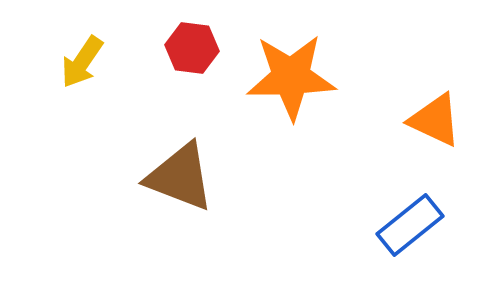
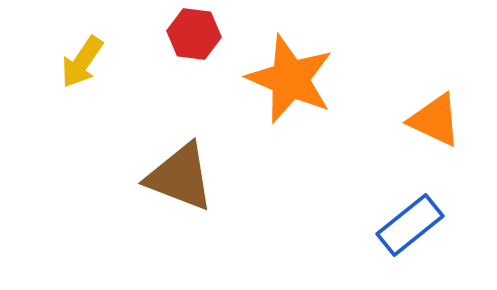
red hexagon: moved 2 px right, 14 px up
orange star: moved 1 px left, 2 px down; rotated 24 degrees clockwise
